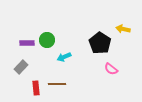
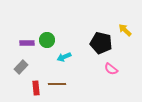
yellow arrow: moved 2 px right, 1 px down; rotated 32 degrees clockwise
black pentagon: moved 1 px right; rotated 20 degrees counterclockwise
